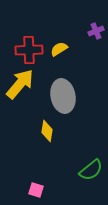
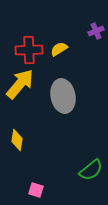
yellow diamond: moved 30 px left, 9 px down
